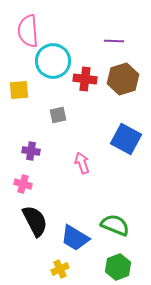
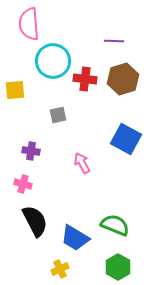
pink semicircle: moved 1 px right, 7 px up
yellow square: moved 4 px left
pink arrow: rotated 10 degrees counterclockwise
green hexagon: rotated 10 degrees counterclockwise
